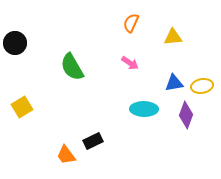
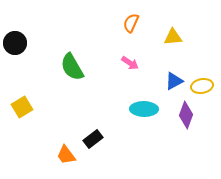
blue triangle: moved 2 px up; rotated 18 degrees counterclockwise
black rectangle: moved 2 px up; rotated 12 degrees counterclockwise
